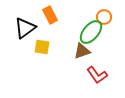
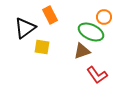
green ellipse: rotated 75 degrees clockwise
